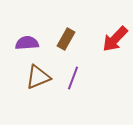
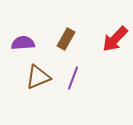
purple semicircle: moved 4 px left
